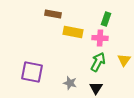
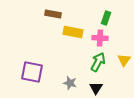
green rectangle: moved 1 px up
